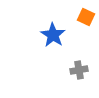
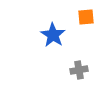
orange square: rotated 30 degrees counterclockwise
